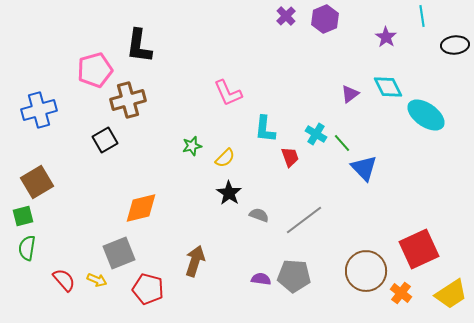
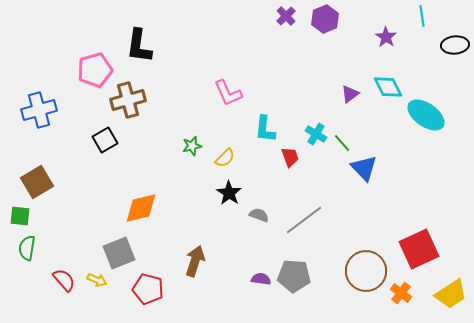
green square: moved 3 px left; rotated 20 degrees clockwise
